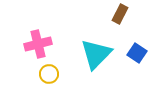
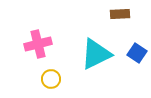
brown rectangle: rotated 60 degrees clockwise
cyan triangle: rotated 20 degrees clockwise
yellow circle: moved 2 px right, 5 px down
